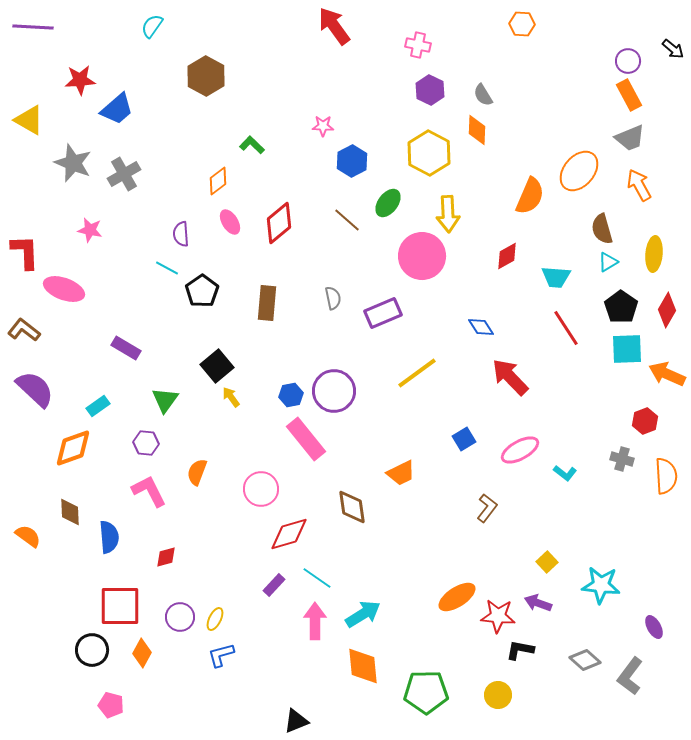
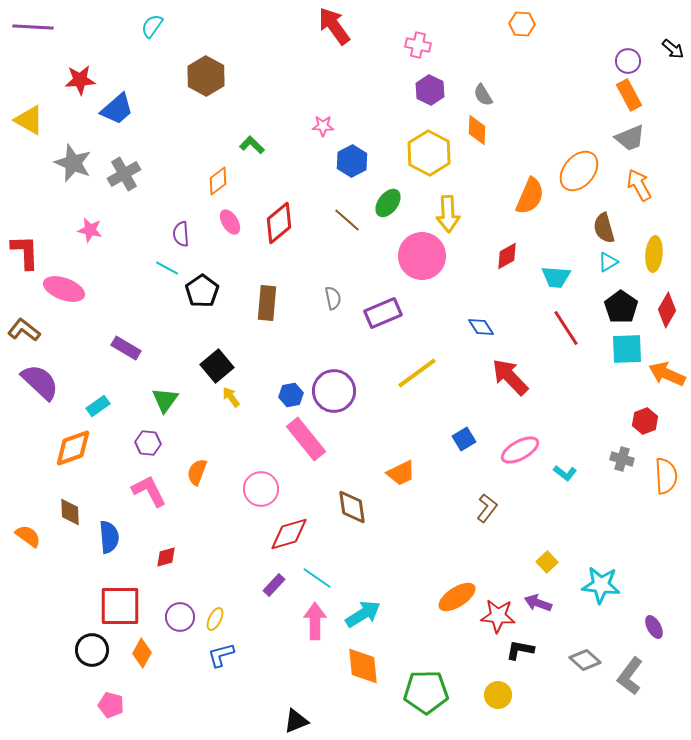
brown semicircle at (602, 229): moved 2 px right, 1 px up
purple semicircle at (35, 389): moved 5 px right, 7 px up
purple hexagon at (146, 443): moved 2 px right
